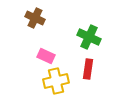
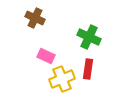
yellow cross: moved 6 px right, 2 px up; rotated 10 degrees counterclockwise
